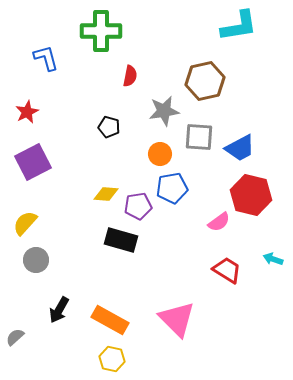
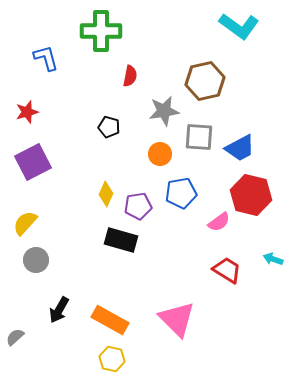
cyan L-shape: rotated 45 degrees clockwise
red star: rotated 10 degrees clockwise
blue pentagon: moved 9 px right, 5 px down
yellow diamond: rotated 70 degrees counterclockwise
